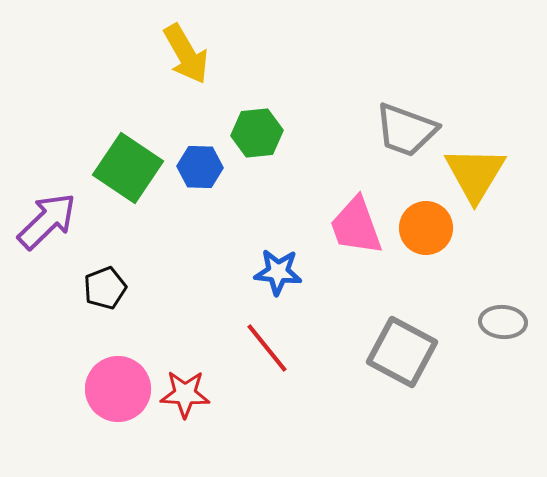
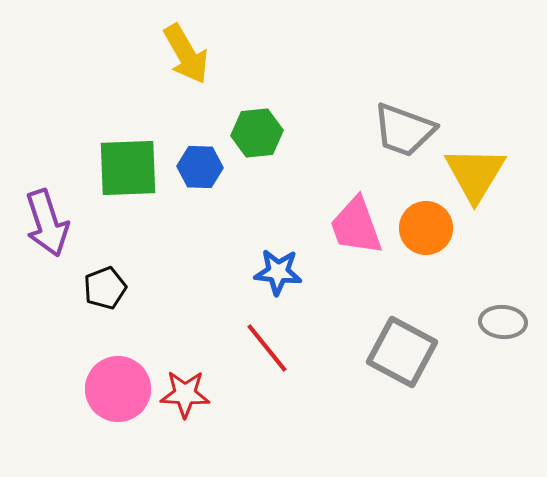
gray trapezoid: moved 2 px left
green square: rotated 36 degrees counterclockwise
purple arrow: moved 2 px down; rotated 116 degrees clockwise
